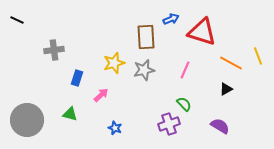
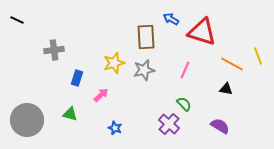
blue arrow: rotated 126 degrees counterclockwise
orange line: moved 1 px right, 1 px down
black triangle: rotated 40 degrees clockwise
purple cross: rotated 30 degrees counterclockwise
